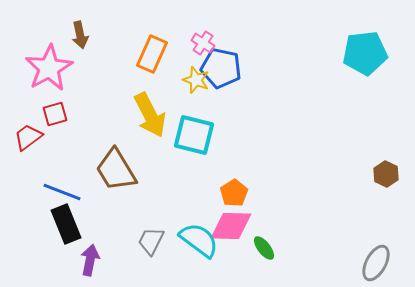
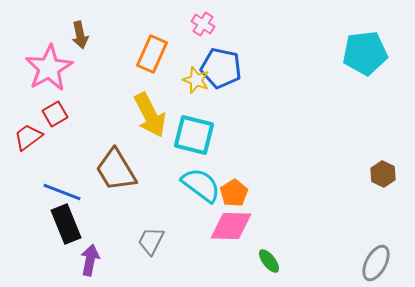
pink cross: moved 19 px up
red square: rotated 15 degrees counterclockwise
brown hexagon: moved 3 px left
cyan semicircle: moved 2 px right, 55 px up
green ellipse: moved 5 px right, 13 px down
